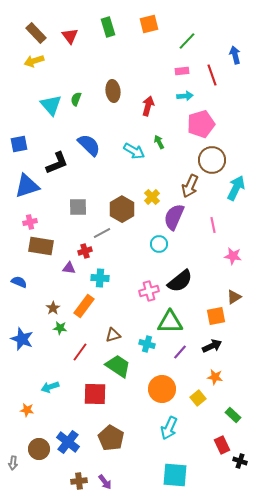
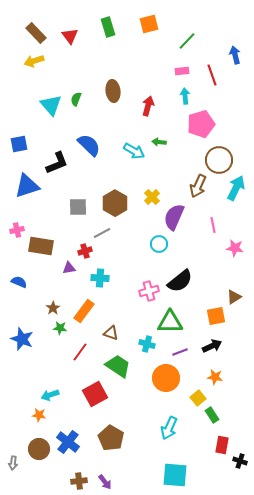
cyan arrow at (185, 96): rotated 91 degrees counterclockwise
green arrow at (159, 142): rotated 56 degrees counterclockwise
brown circle at (212, 160): moved 7 px right
brown arrow at (190, 186): moved 8 px right
brown hexagon at (122, 209): moved 7 px left, 6 px up
pink cross at (30, 222): moved 13 px left, 8 px down
pink star at (233, 256): moved 2 px right, 8 px up
purple triangle at (69, 268): rotated 16 degrees counterclockwise
orange rectangle at (84, 306): moved 5 px down
brown triangle at (113, 335): moved 2 px left, 2 px up; rotated 35 degrees clockwise
purple line at (180, 352): rotated 28 degrees clockwise
cyan arrow at (50, 387): moved 8 px down
orange circle at (162, 389): moved 4 px right, 11 px up
red square at (95, 394): rotated 30 degrees counterclockwise
orange star at (27, 410): moved 12 px right, 5 px down
green rectangle at (233, 415): moved 21 px left; rotated 14 degrees clockwise
red rectangle at (222, 445): rotated 36 degrees clockwise
